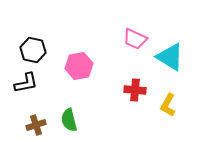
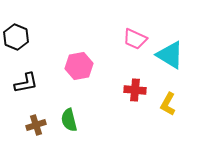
black hexagon: moved 17 px left, 13 px up; rotated 10 degrees clockwise
cyan triangle: moved 2 px up
yellow L-shape: moved 1 px up
